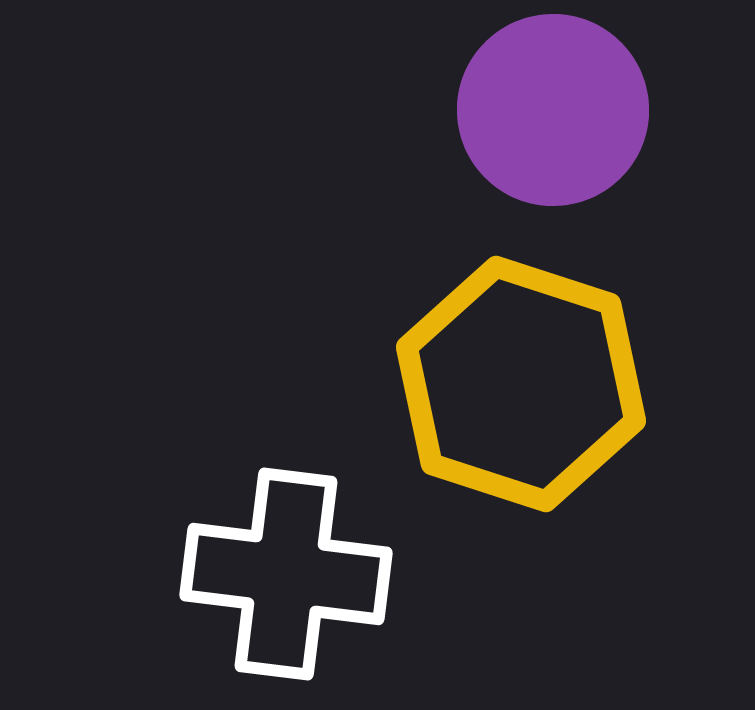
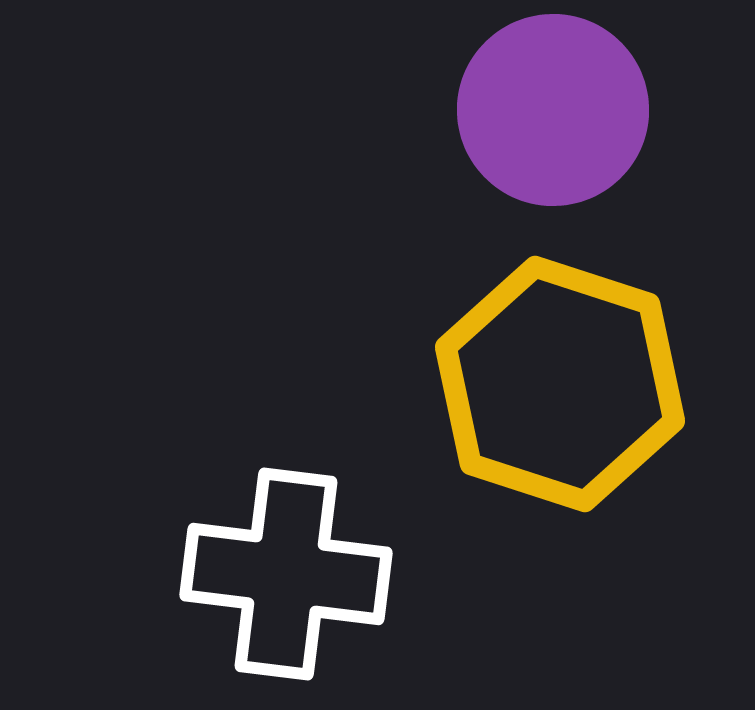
yellow hexagon: moved 39 px right
